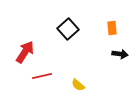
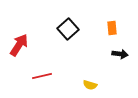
red arrow: moved 6 px left, 7 px up
yellow semicircle: moved 12 px right; rotated 24 degrees counterclockwise
